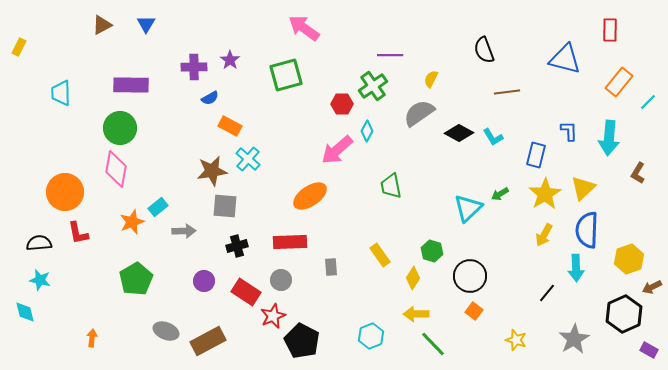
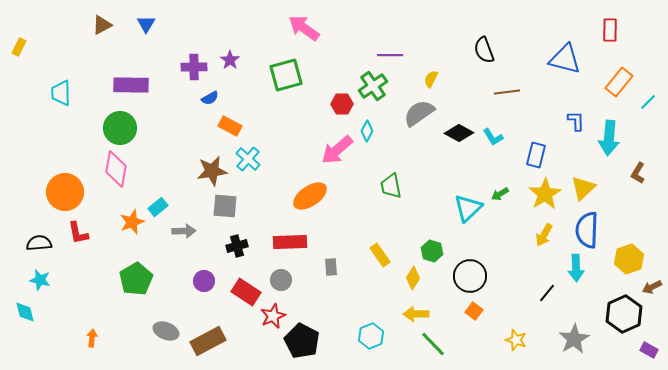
blue L-shape at (569, 131): moved 7 px right, 10 px up
